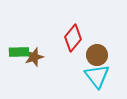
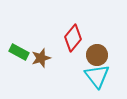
green rectangle: rotated 30 degrees clockwise
brown star: moved 7 px right, 1 px down
